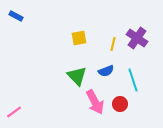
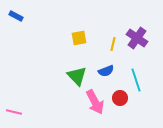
cyan line: moved 3 px right
red circle: moved 6 px up
pink line: rotated 49 degrees clockwise
